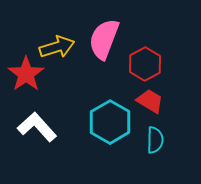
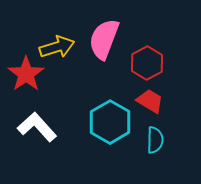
red hexagon: moved 2 px right, 1 px up
